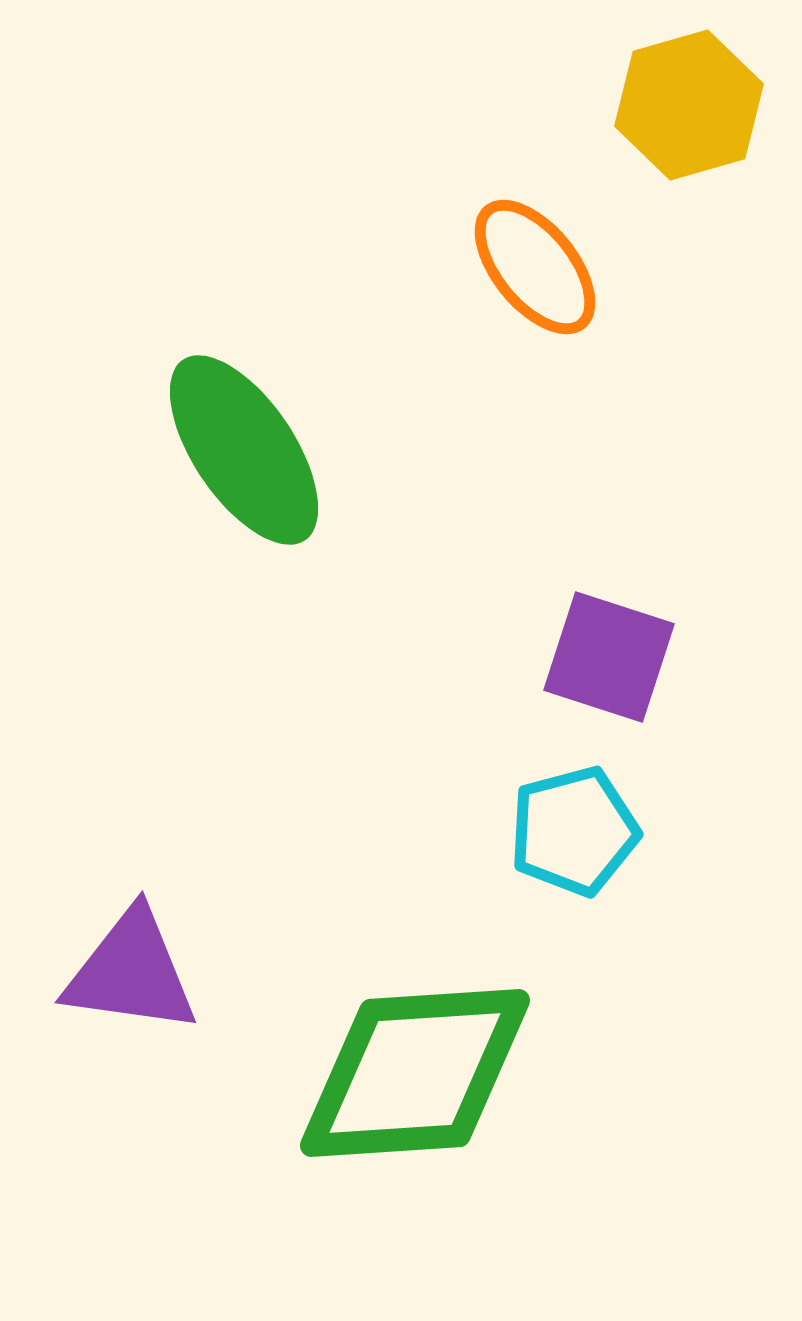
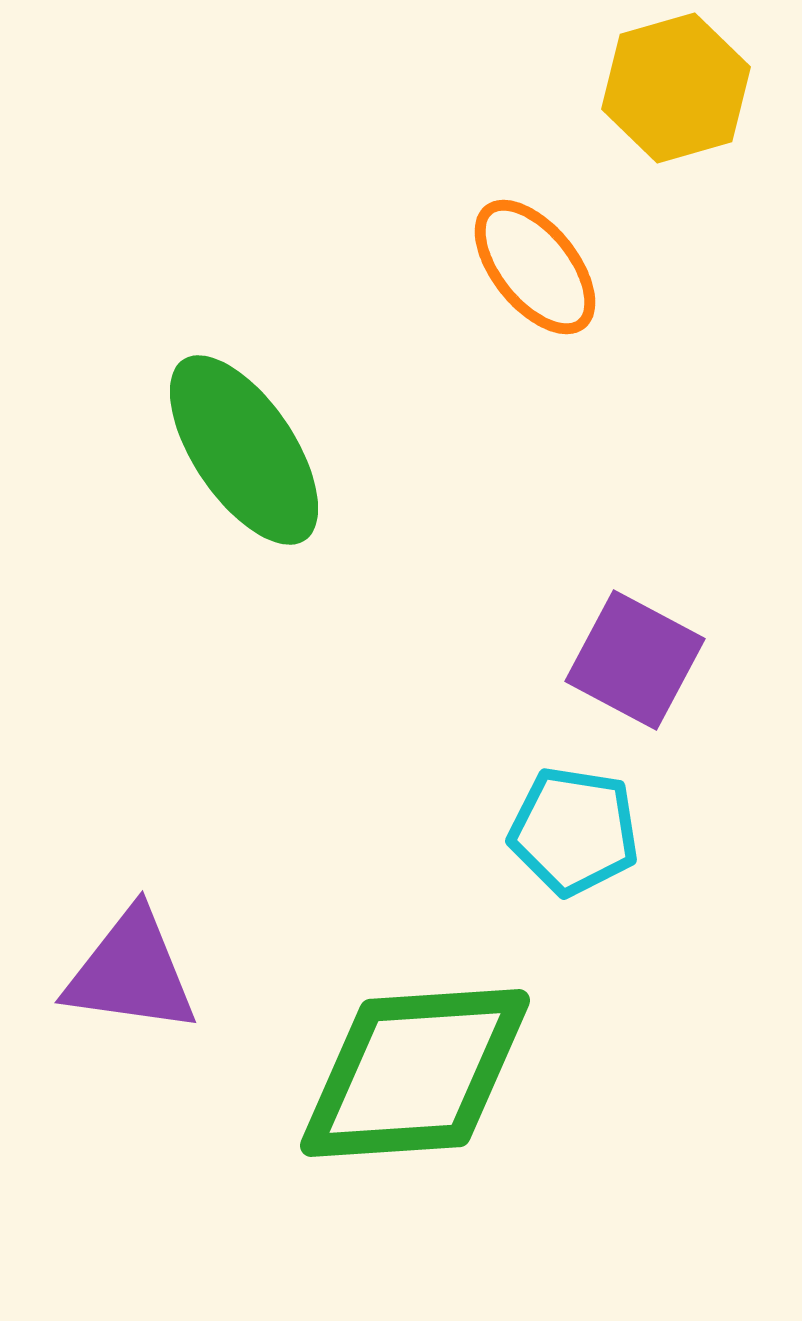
yellow hexagon: moved 13 px left, 17 px up
purple square: moved 26 px right, 3 px down; rotated 10 degrees clockwise
cyan pentagon: rotated 24 degrees clockwise
